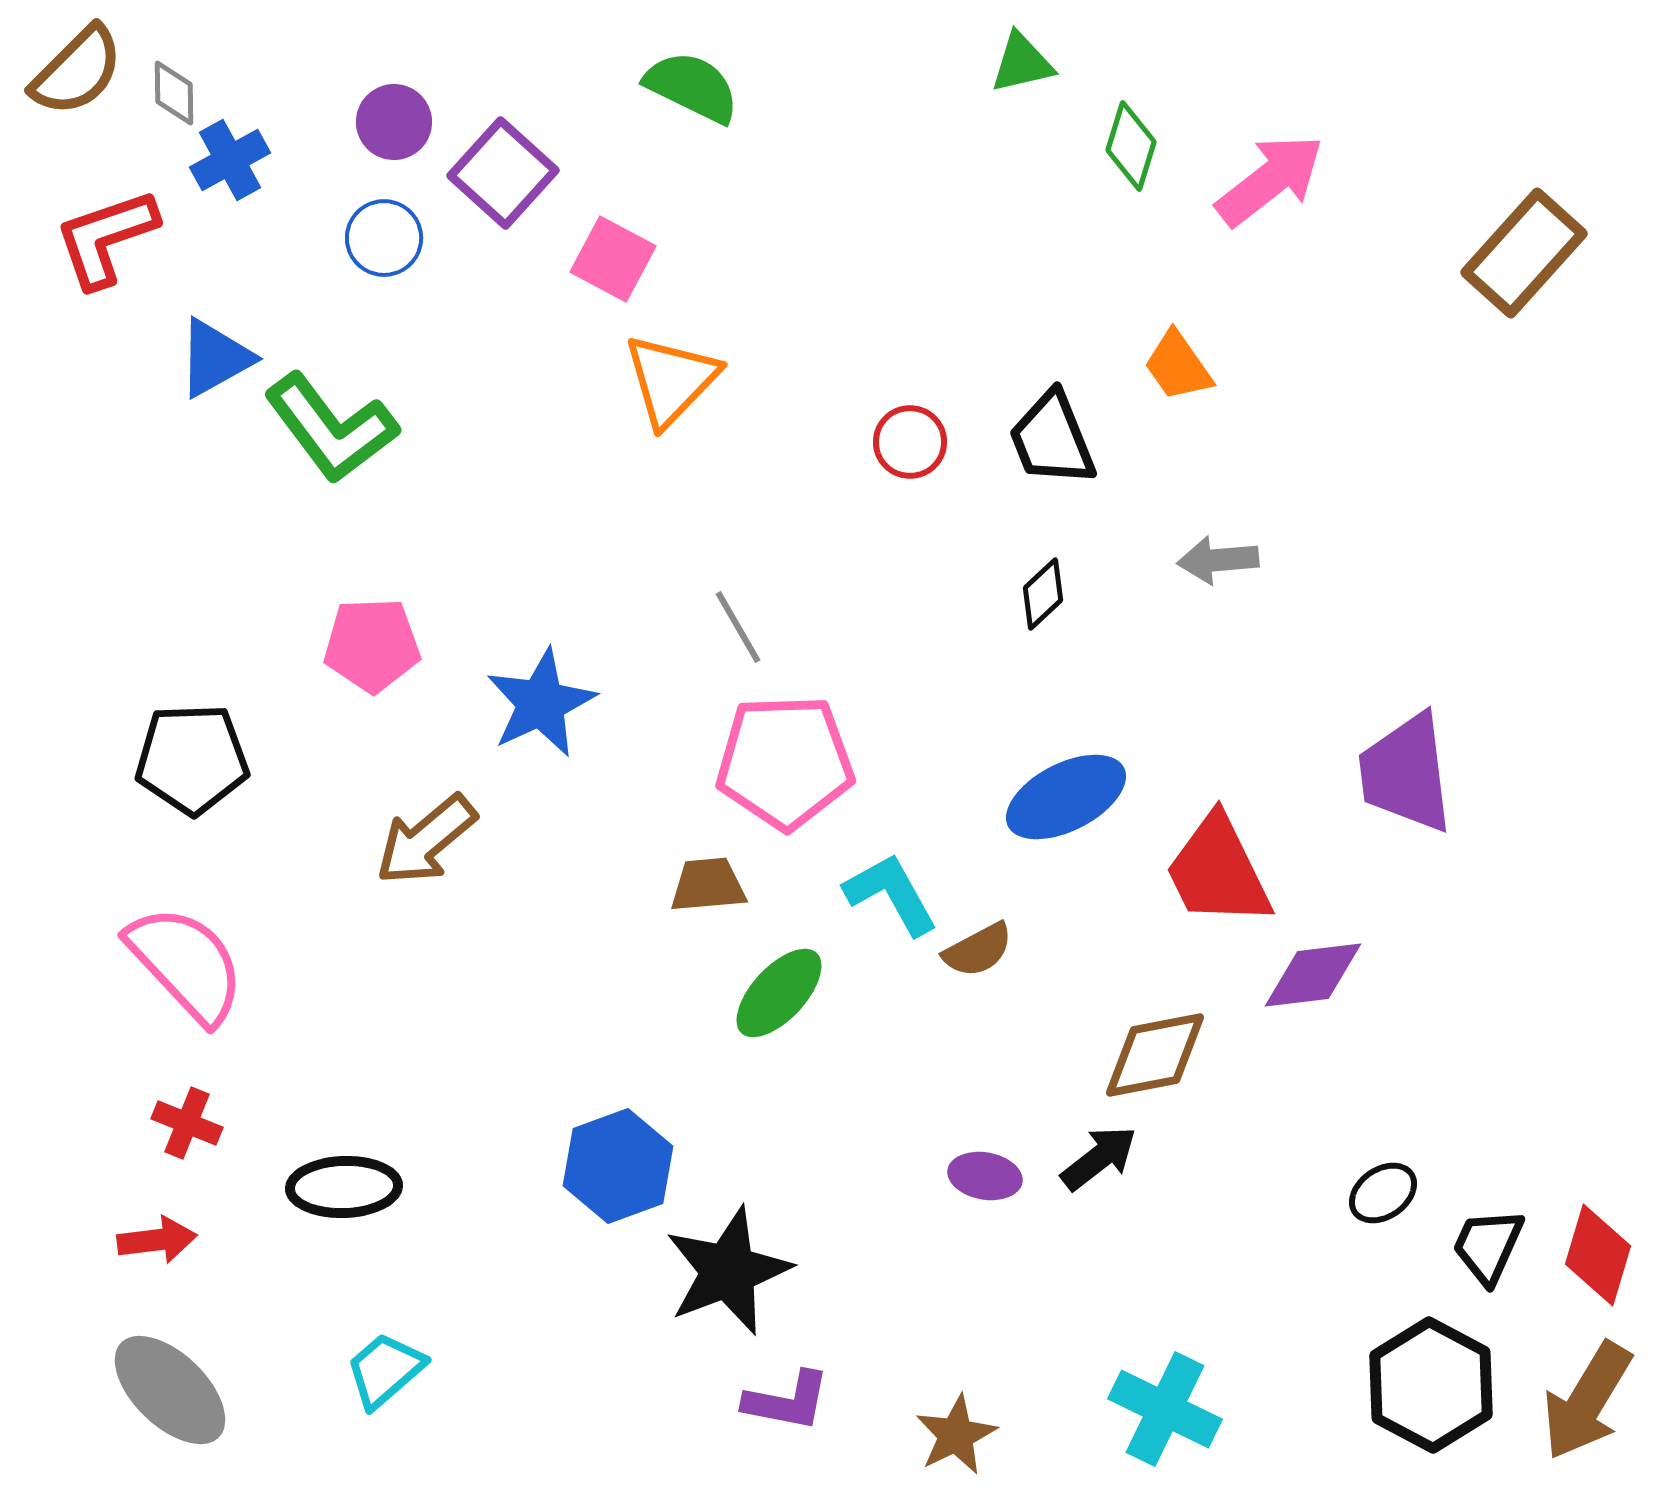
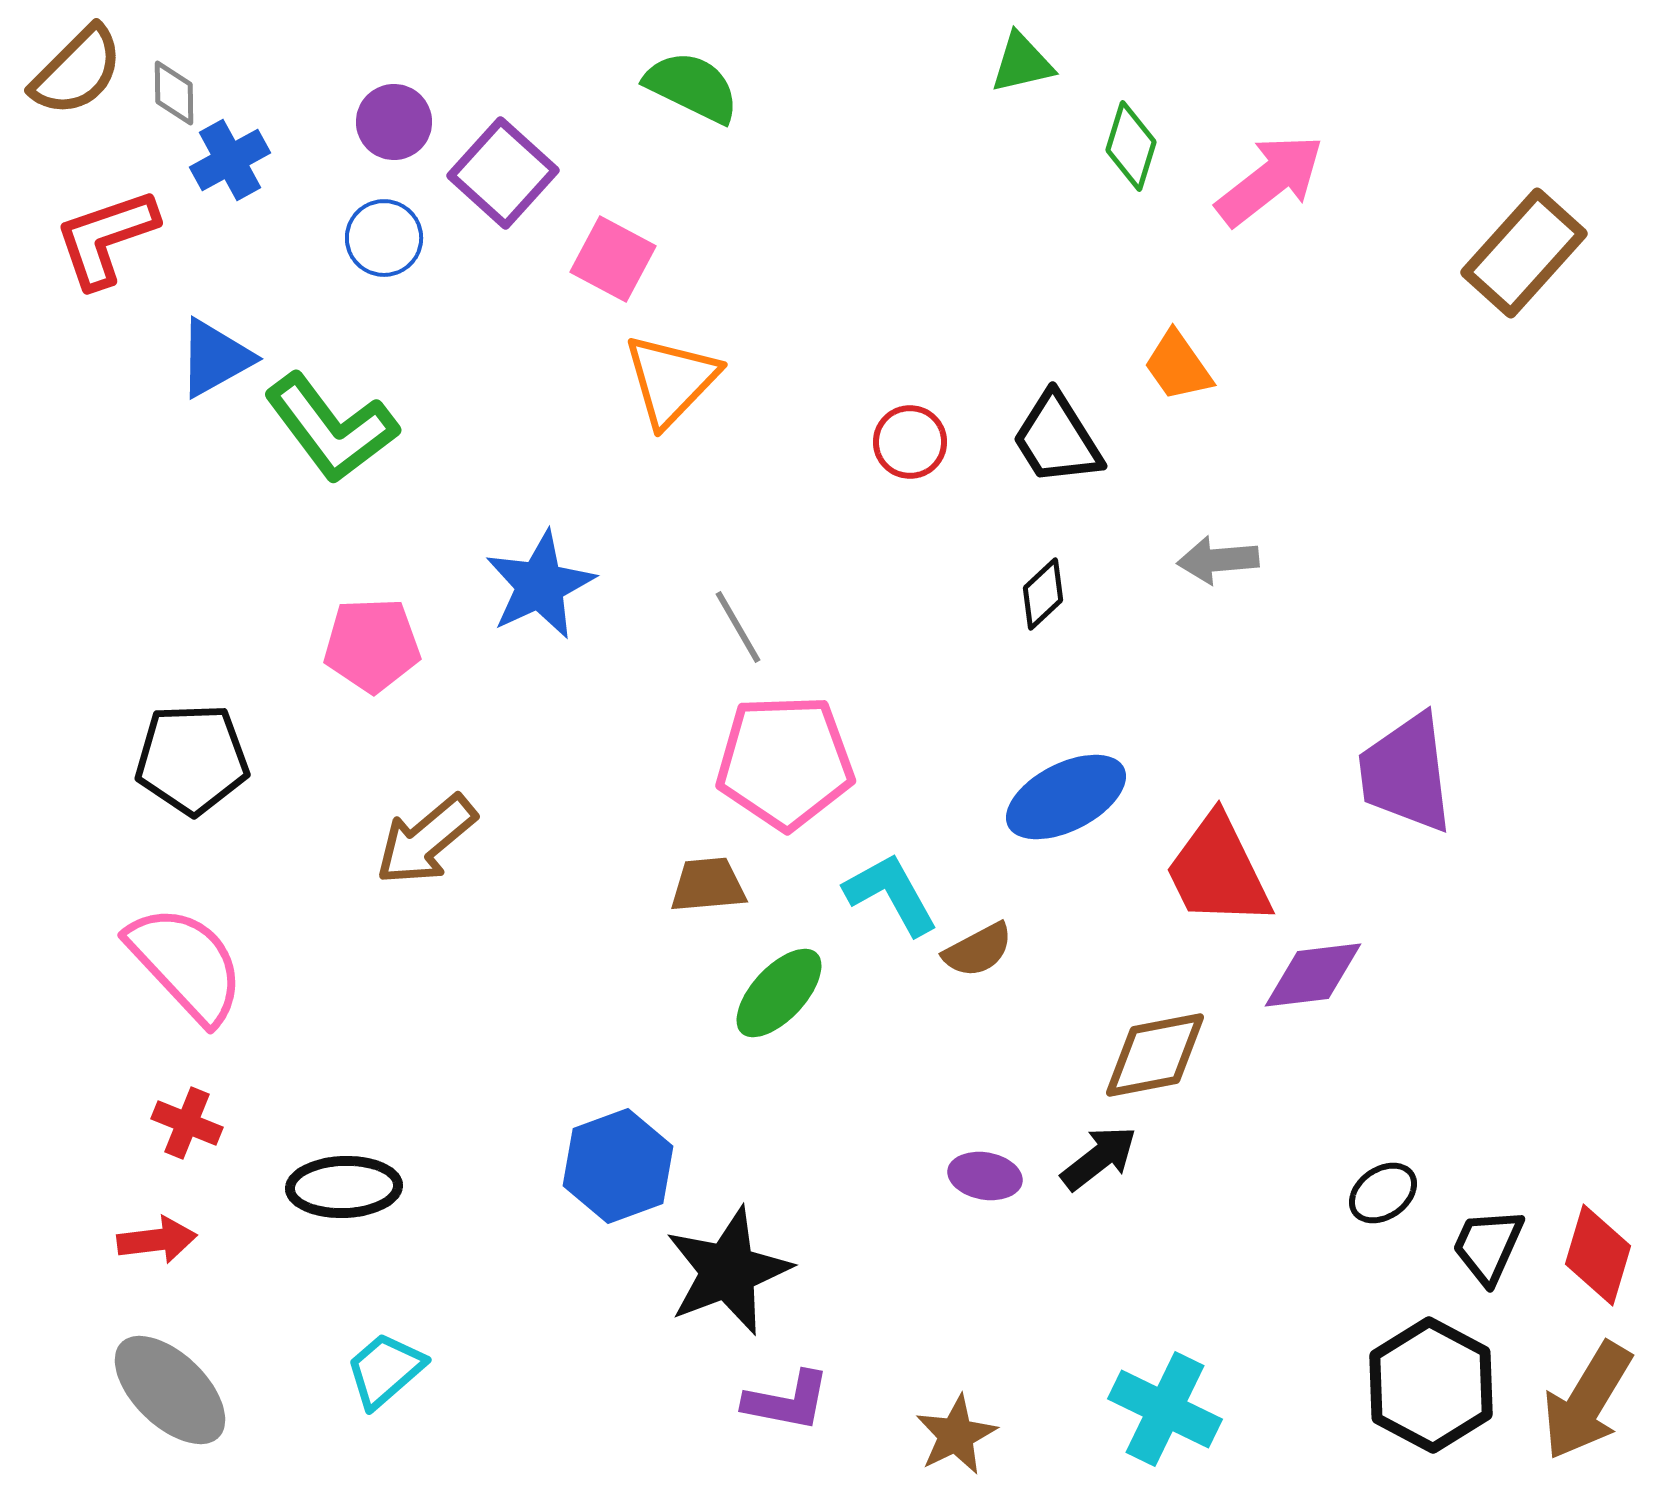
black trapezoid at (1052, 439): moved 5 px right; rotated 10 degrees counterclockwise
blue star at (541, 703): moved 1 px left, 118 px up
